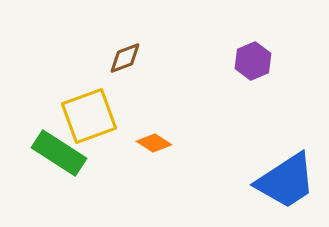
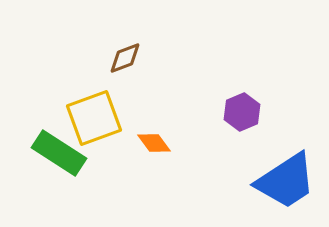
purple hexagon: moved 11 px left, 51 px down
yellow square: moved 5 px right, 2 px down
orange diamond: rotated 20 degrees clockwise
